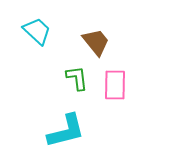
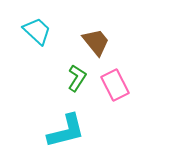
green L-shape: rotated 40 degrees clockwise
pink rectangle: rotated 28 degrees counterclockwise
